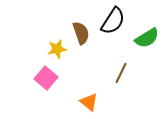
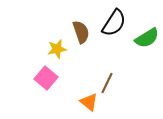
black semicircle: moved 1 px right, 2 px down
brown semicircle: moved 1 px up
brown line: moved 14 px left, 10 px down
